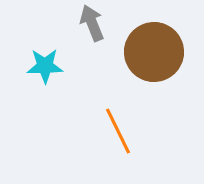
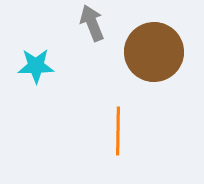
cyan star: moved 9 px left
orange line: rotated 27 degrees clockwise
